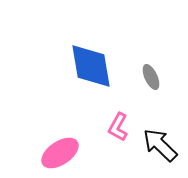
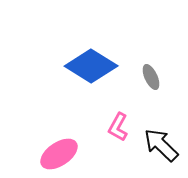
blue diamond: rotated 48 degrees counterclockwise
black arrow: moved 1 px right
pink ellipse: moved 1 px left, 1 px down
